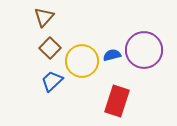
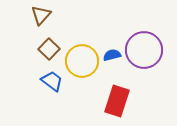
brown triangle: moved 3 px left, 2 px up
brown square: moved 1 px left, 1 px down
blue trapezoid: rotated 80 degrees clockwise
